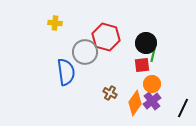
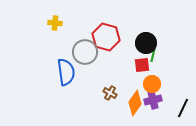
purple cross: moved 1 px right, 1 px up; rotated 24 degrees clockwise
